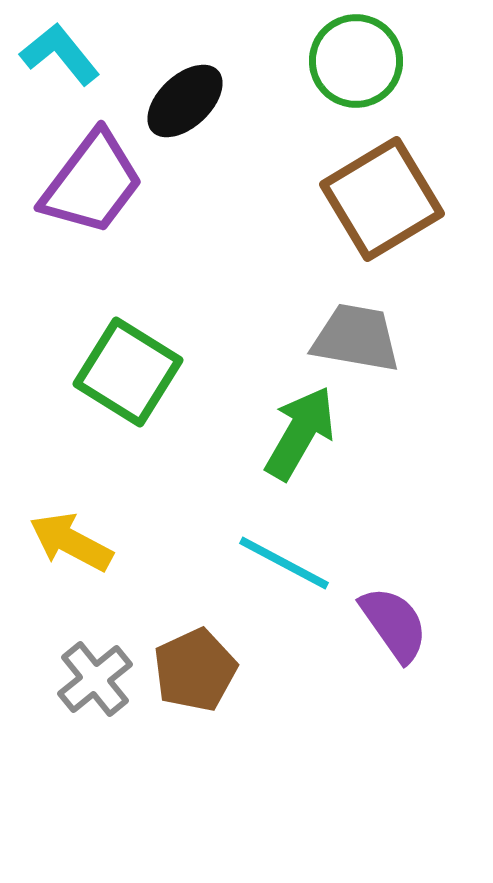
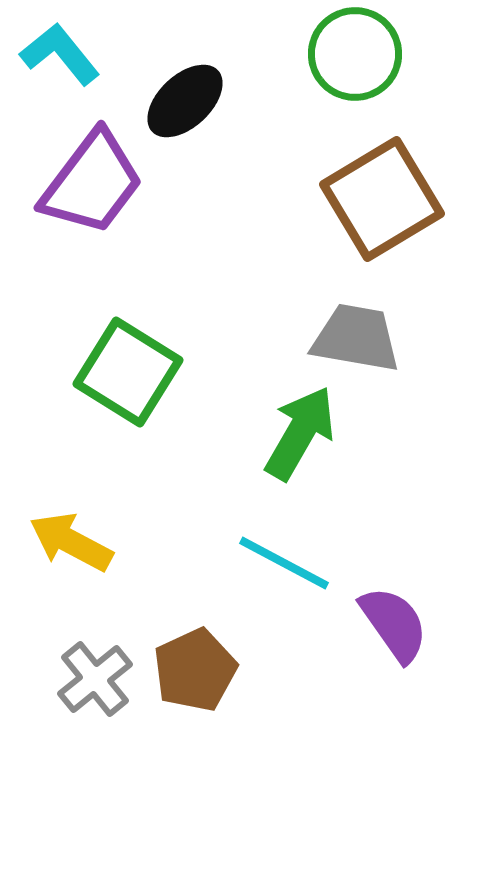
green circle: moved 1 px left, 7 px up
